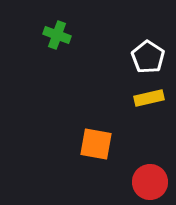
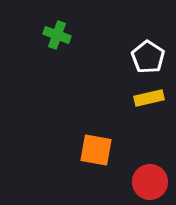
orange square: moved 6 px down
